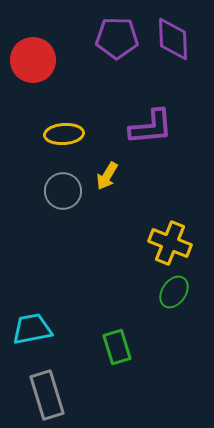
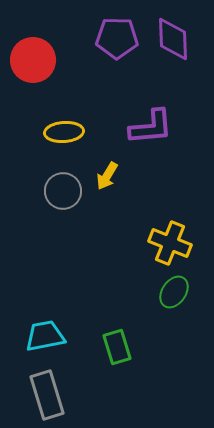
yellow ellipse: moved 2 px up
cyan trapezoid: moved 13 px right, 7 px down
